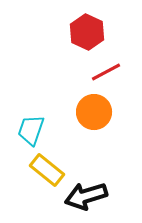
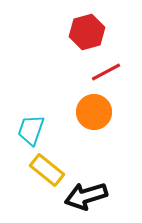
red hexagon: rotated 20 degrees clockwise
